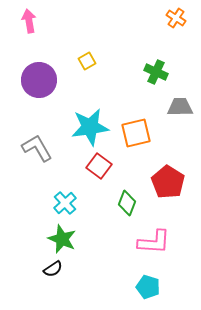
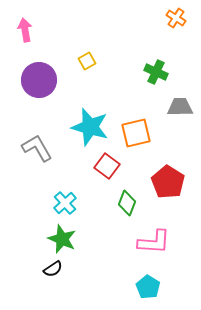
pink arrow: moved 4 px left, 9 px down
cyan star: rotated 24 degrees clockwise
red square: moved 8 px right
cyan pentagon: rotated 15 degrees clockwise
